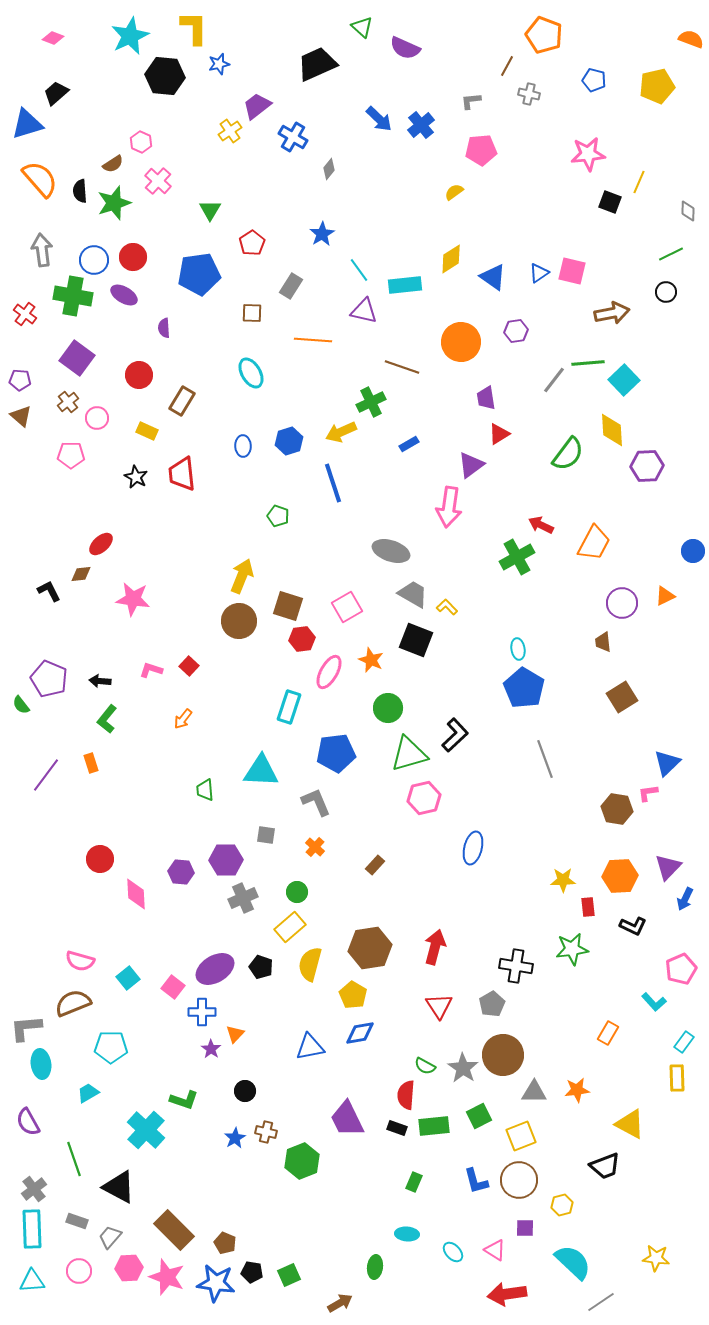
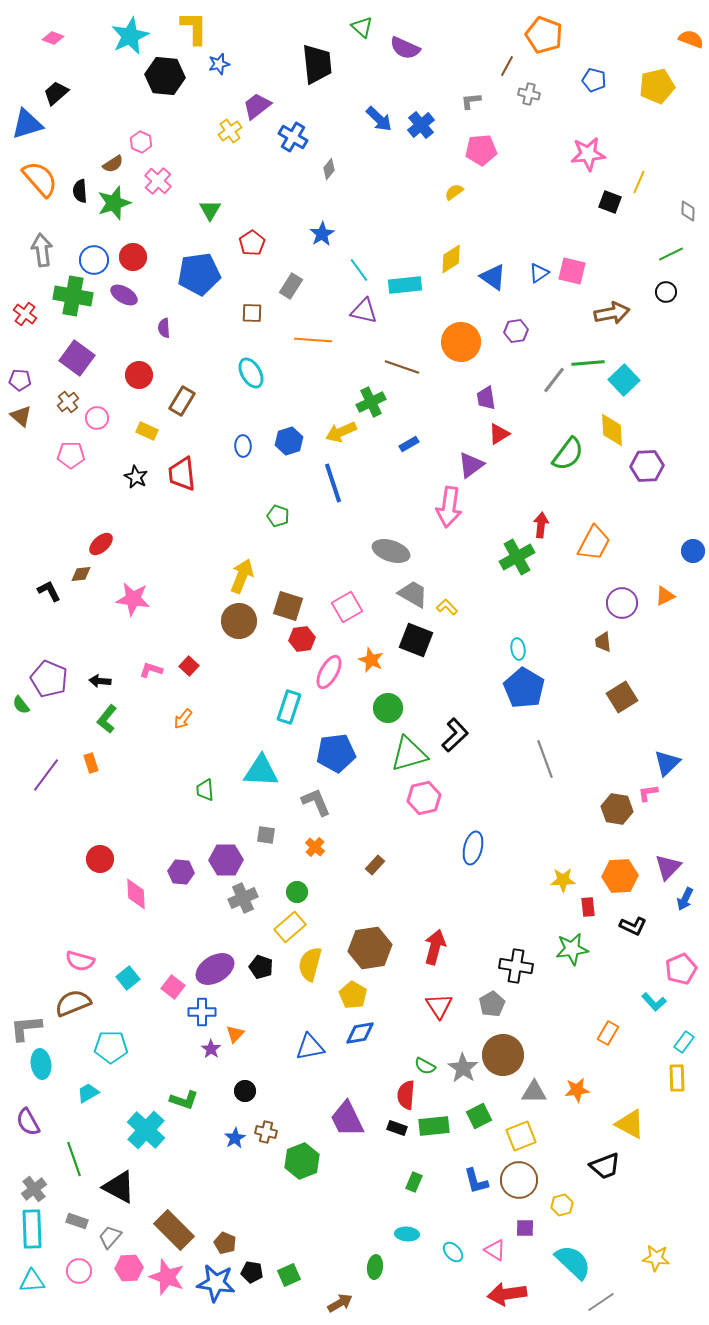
black trapezoid at (317, 64): rotated 108 degrees clockwise
red arrow at (541, 525): rotated 70 degrees clockwise
